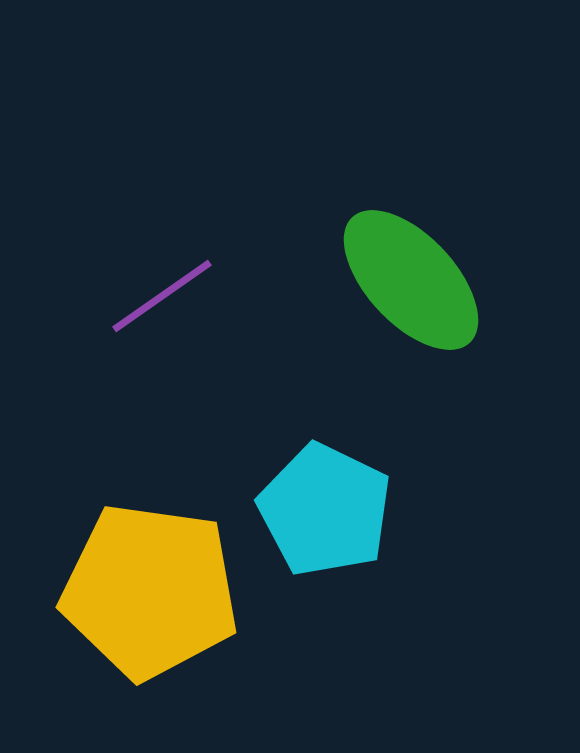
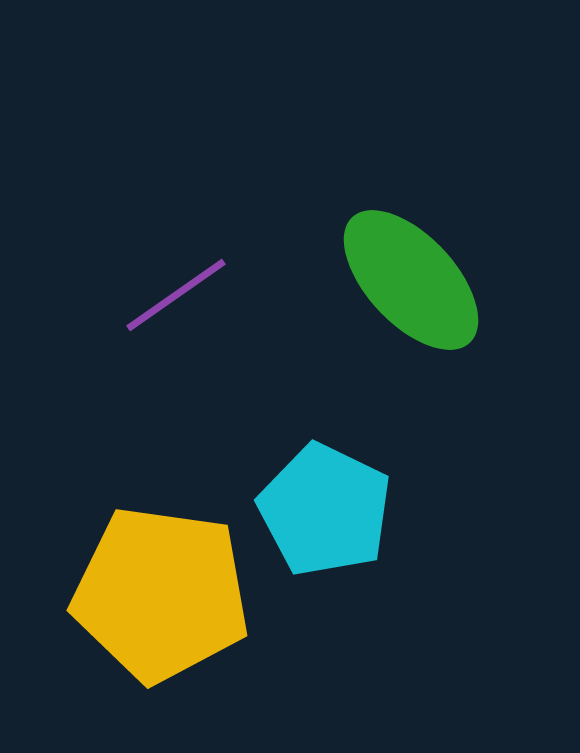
purple line: moved 14 px right, 1 px up
yellow pentagon: moved 11 px right, 3 px down
